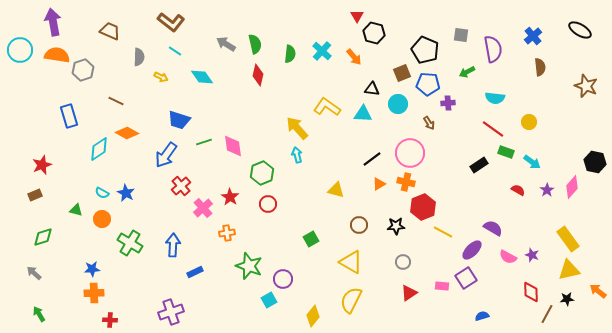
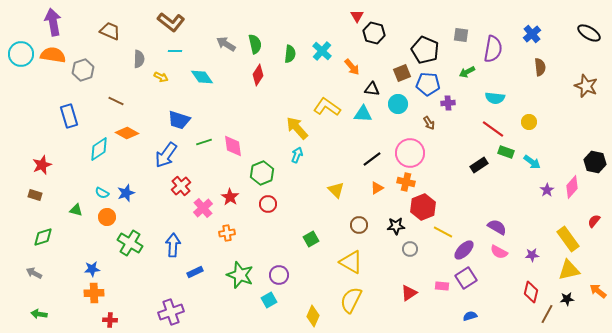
black ellipse at (580, 30): moved 9 px right, 3 px down
blue cross at (533, 36): moved 1 px left, 2 px up
purple semicircle at (493, 49): rotated 20 degrees clockwise
cyan circle at (20, 50): moved 1 px right, 4 px down
cyan line at (175, 51): rotated 32 degrees counterclockwise
orange semicircle at (57, 55): moved 4 px left
gray semicircle at (139, 57): moved 2 px down
orange arrow at (354, 57): moved 2 px left, 10 px down
red diamond at (258, 75): rotated 20 degrees clockwise
cyan arrow at (297, 155): rotated 35 degrees clockwise
orange triangle at (379, 184): moved 2 px left, 4 px down
yellow triangle at (336, 190): rotated 30 degrees clockwise
red semicircle at (518, 190): moved 76 px right, 31 px down; rotated 80 degrees counterclockwise
blue star at (126, 193): rotated 24 degrees clockwise
brown rectangle at (35, 195): rotated 40 degrees clockwise
orange circle at (102, 219): moved 5 px right, 2 px up
purple semicircle at (493, 228): moved 4 px right, 1 px up
purple ellipse at (472, 250): moved 8 px left
purple star at (532, 255): rotated 24 degrees counterclockwise
pink semicircle at (508, 257): moved 9 px left, 5 px up
gray circle at (403, 262): moved 7 px right, 13 px up
green star at (249, 266): moved 9 px left, 9 px down
gray arrow at (34, 273): rotated 14 degrees counterclockwise
purple circle at (283, 279): moved 4 px left, 4 px up
red diamond at (531, 292): rotated 15 degrees clockwise
green arrow at (39, 314): rotated 49 degrees counterclockwise
yellow diamond at (313, 316): rotated 15 degrees counterclockwise
blue semicircle at (482, 316): moved 12 px left
